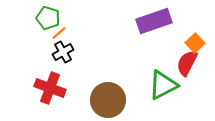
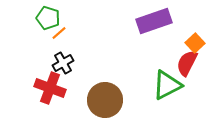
black cross: moved 11 px down
green triangle: moved 4 px right
brown circle: moved 3 px left
